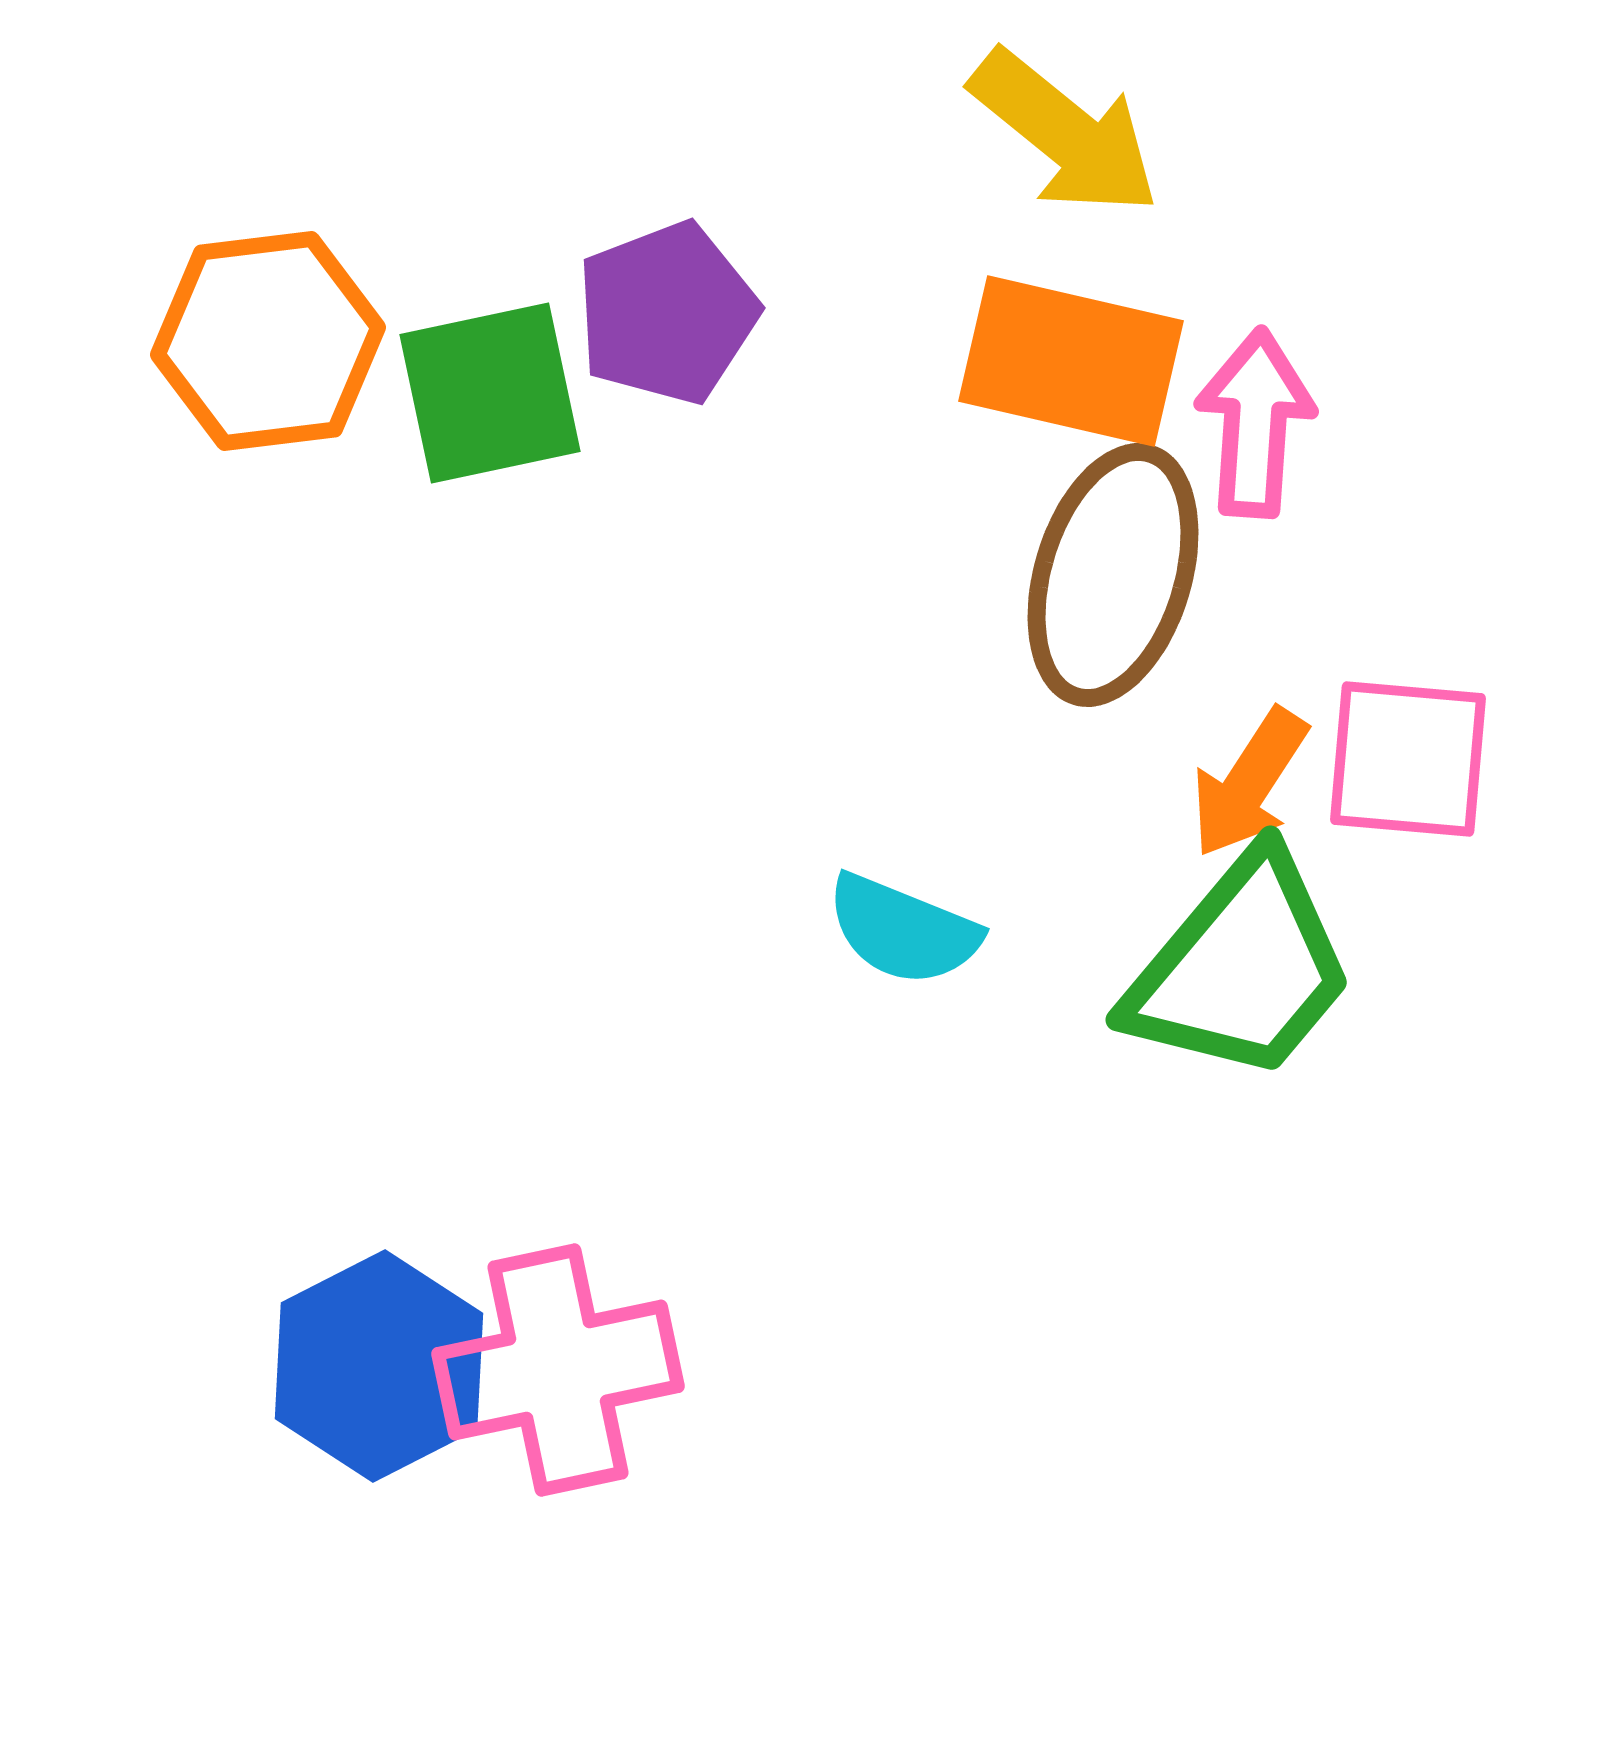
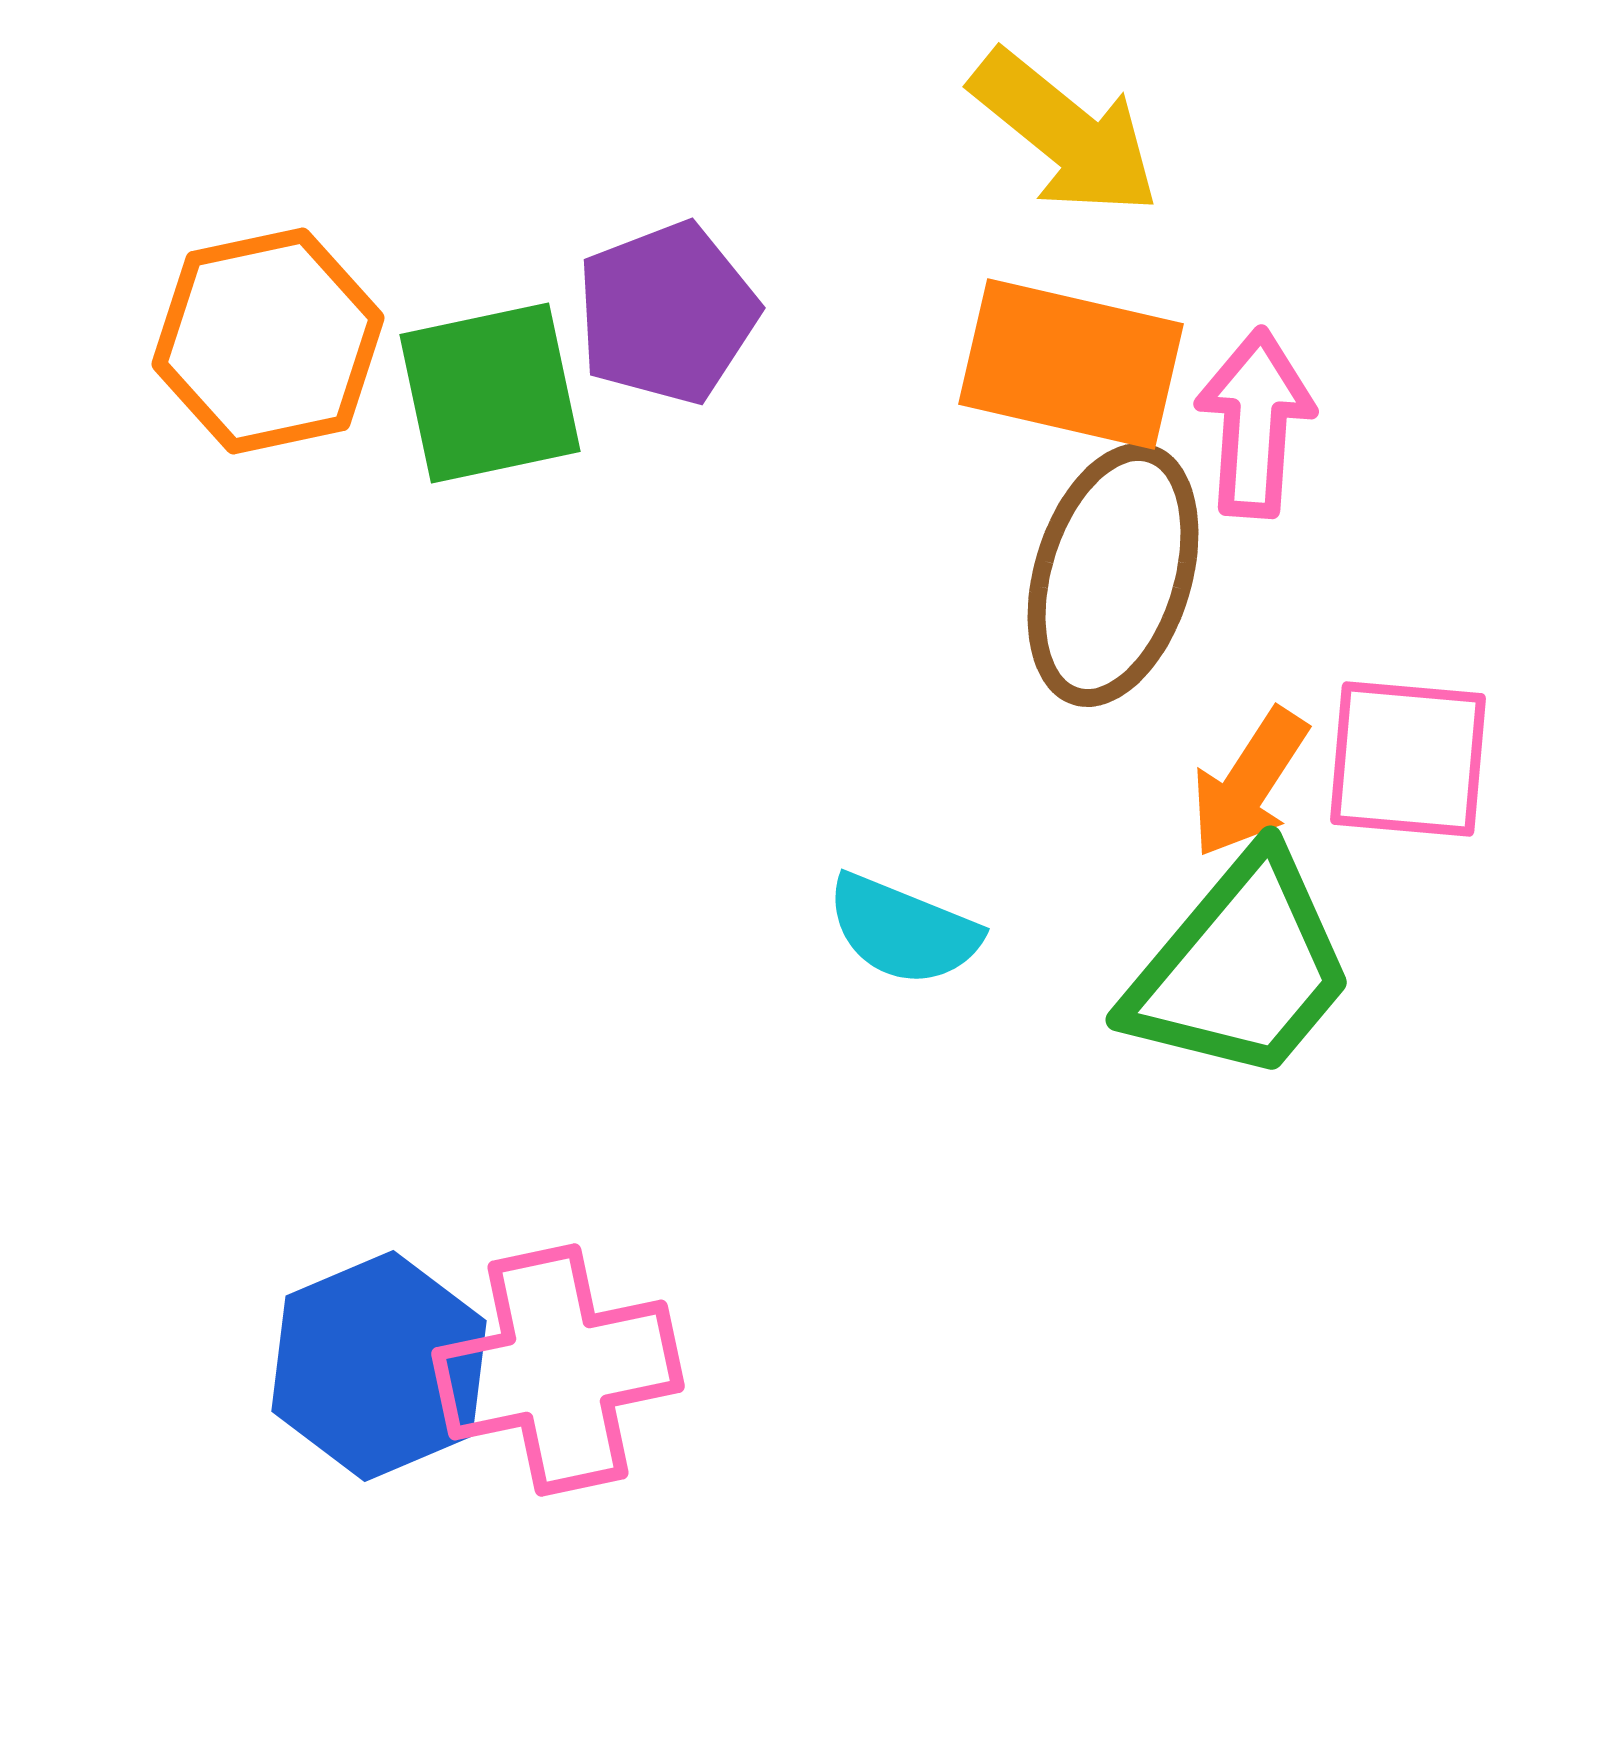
orange hexagon: rotated 5 degrees counterclockwise
orange rectangle: moved 3 px down
blue hexagon: rotated 4 degrees clockwise
